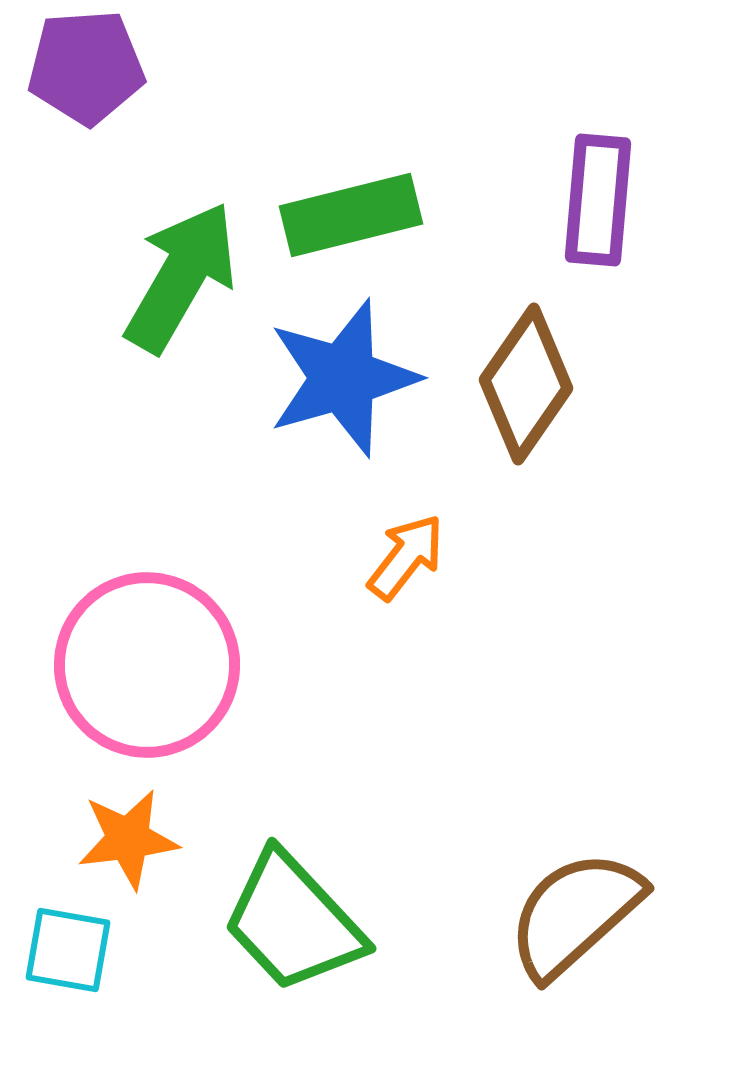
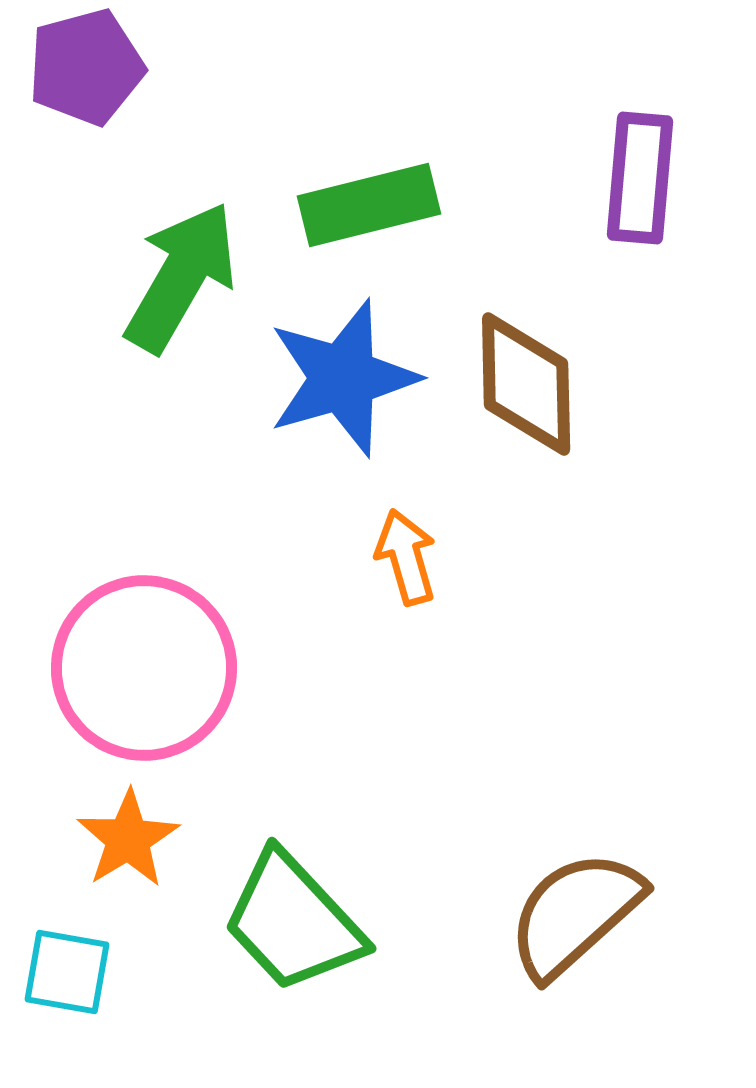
purple pentagon: rotated 11 degrees counterclockwise
purple rectangle: moved 42 px right, 22 px up
green rectangle: moved 18 px right, 10 px up
brown diamond: rotated 36 degrees counterclockwise
orange arrow: rotated 54 degrees counterclockwise
pink circle: moved 3 px left, 3 px down
orange star: rotated 24 degrees counterclockwise
cyan square: moved 1 px left, 22 px down
